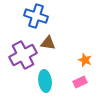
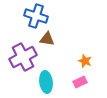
brown triangle: moved 1 px left, 4 px up
purple cross: moved 2 px down
orange star: moved 1 px down
cyan ellipse: moved 1 px right, 1 px down
